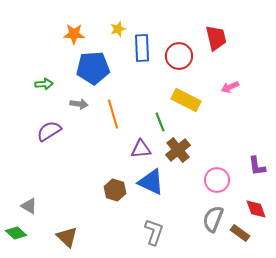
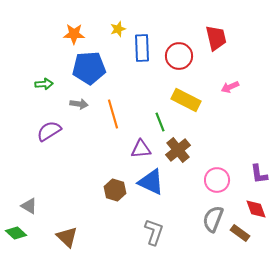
blue pentagon: moved 4 px left
purple L-shape: moved 2 px right, 8 px down
